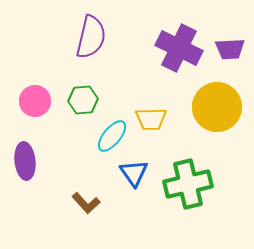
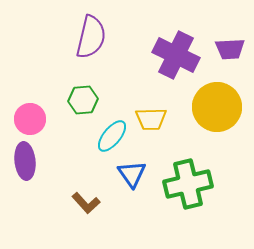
purple cross: moved 3 px left, 7 px down
pink circle: moved 5 px left, 18 px down
blue triangle: moved 2 px left, 1 px down
